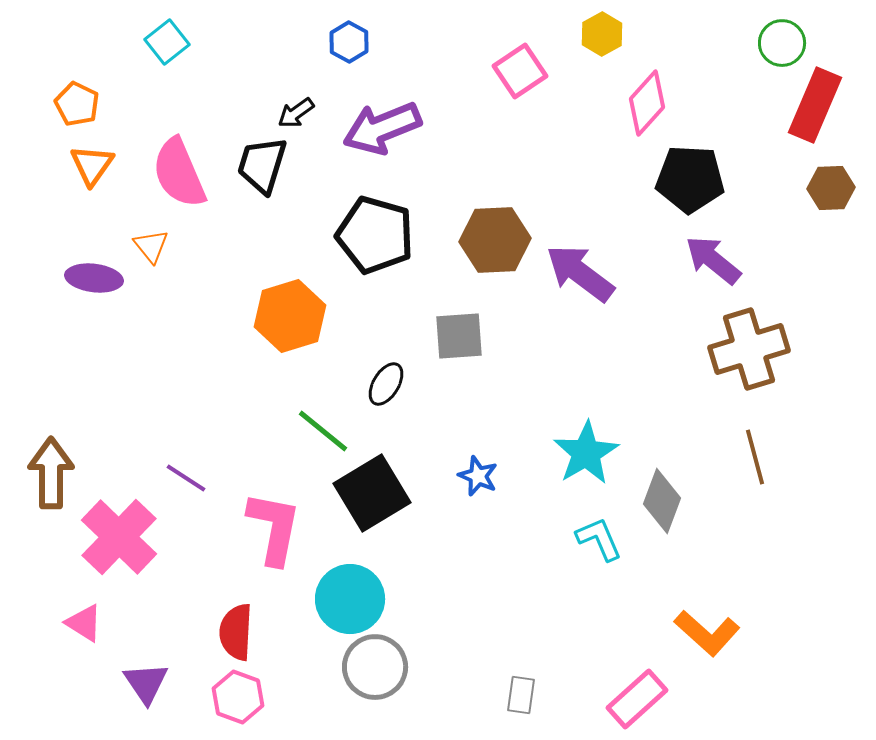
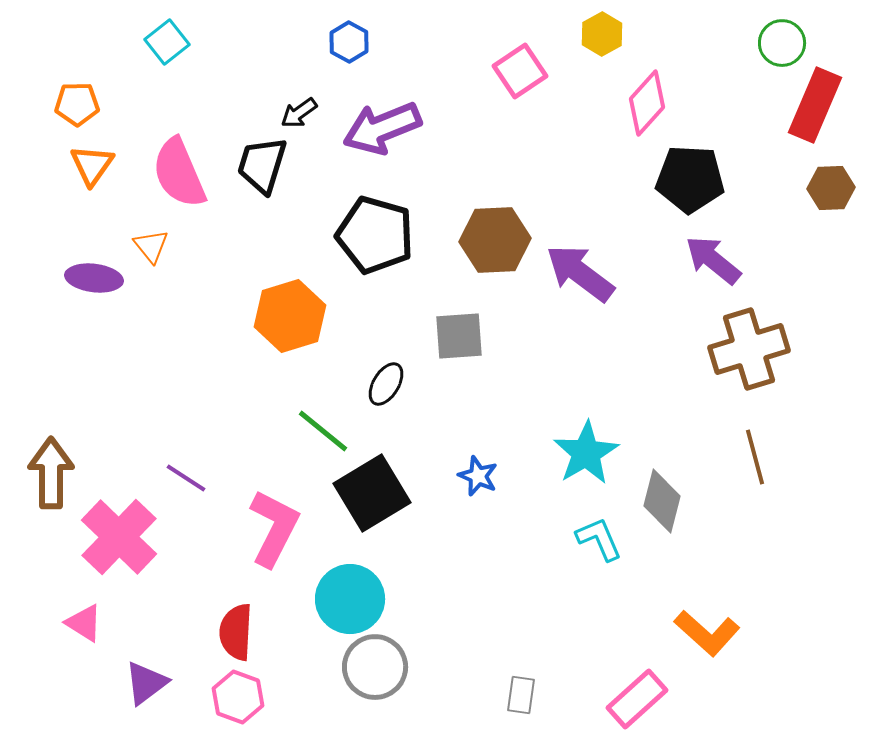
orange pentagon at (77, 104): rotated 27 degrees counterclockwise
black arrow at (296, 113): moved 3 px right
gray diamond at (662, 501): rotated 6 degrees counterclockwise
pink L-shape at (274, 528): rotated 16 degrees clockwise
purple triangle at (146, 683): rotated 27 degrees clockwise
